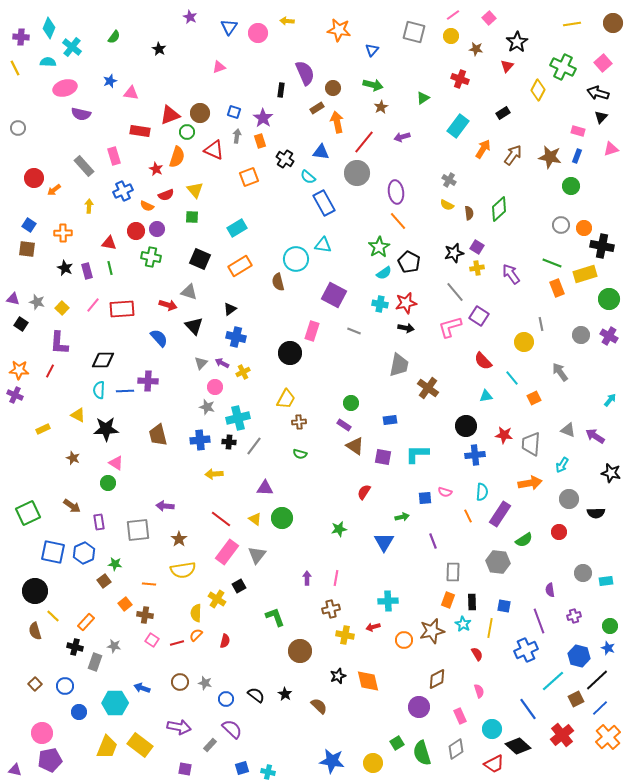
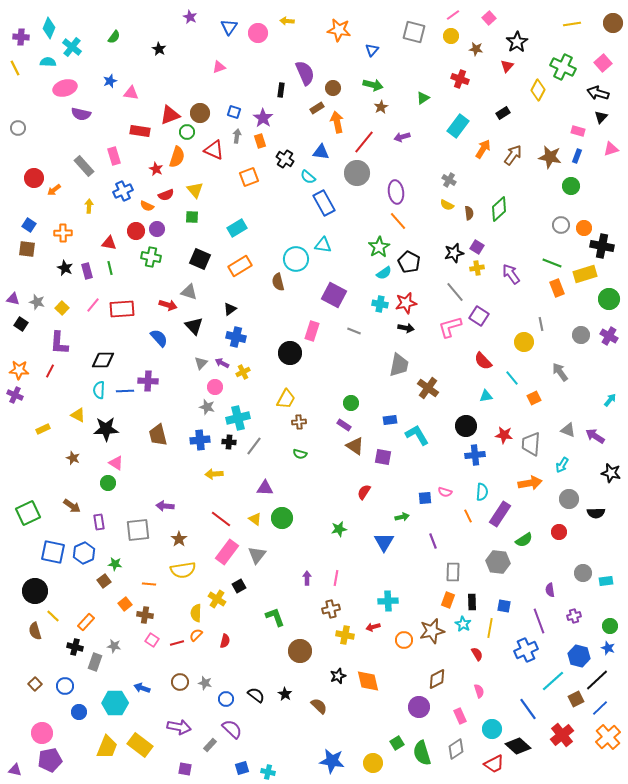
cyan L-shape at (417, 454): moved 19 px up; rotated 60 degrees clockwise
